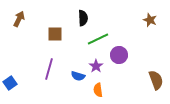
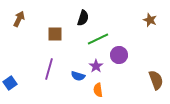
black semicircle: rotated 21 degrees clockwise
